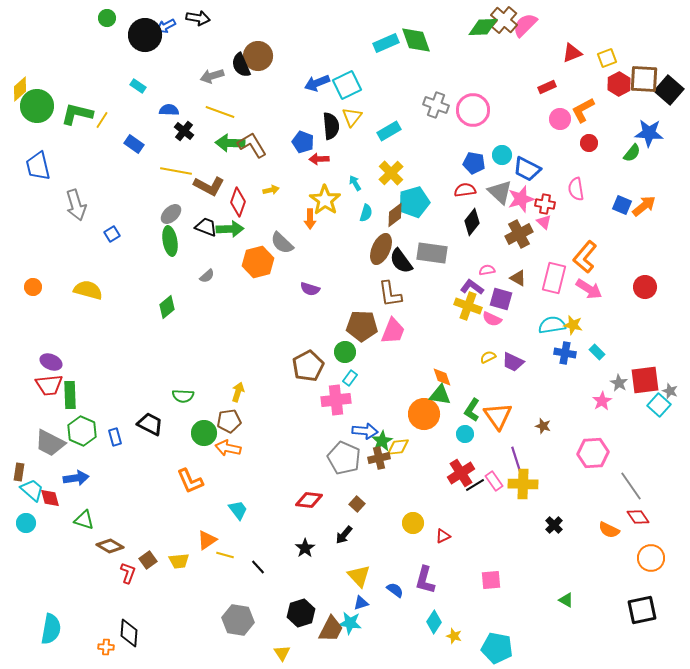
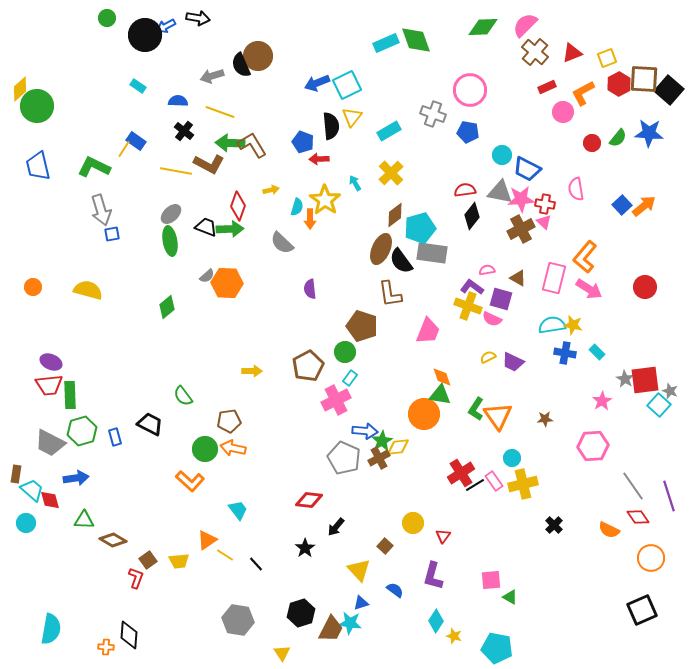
brown cross at (504, 20): moved 31 px right, 32 px down
gray cross at (436, 105): moved 3 px left, 9 px down
blue semicircle at (169, 110): moved 9 px right, 9 px up
pink circle at (473, 110): moved 3 px left, 20 px up
orange L-shape at (583, 110): moved 17 px up
green L-shape at (77, 114): moved 17 px right, 53 px down; rotated 12 degrees clockwise
pink circle at (560, 119): moved 3 px right, 7 px up
yellow line at (102, 120): moved 22 px right, 29 px down
red circle at (589, 143): moved 3 px right
blue rectangle at (134, 144): moved 2 px right, 3 px up
green semicircle at (632, 153): moved 14 px left, 15 px up
blue pentagon at (474, 163): moved 6 px left, 31 px up
brown L-shape at (209, 186): moved 22 px up
gray triangle at (500, 192): rotated 32 degrees counterclockwise
pink star at (521, 199): rotated 12 degrees clockwise
red diamond at (238, 202): moved 4 px down
cyan pentagon at (414, 202): moved 6 px right, 26 px down
gray arrow at (76, 205): moved 25 px right, 5 px down
blue square at (622, 205): rotated 24 degrees clockwise
cyan semicircle at (366, 213): moved 69 px left, 6 px up
black diamond at (472, 222): moved 6 px up
blue square at (112, 234): rotated 21 degrees clockwise
brown cross at (519, 234): moved 2 px right, 5 px up
orange hexagon at (258, 262): moved 31 px left, 21 px down; rotated 16 degrees clockwise
purple semicircle at (310, 289): rotated 66 degrees clockwise
brown pentagon at (362, 326): rotated 16 degrees clockwise
pink trapezoid at (393, 331): moved 35 px right
gray star at (619, 383): moved 6 px right, 4 px up
yellow arrow at (238, 392): moved 14 px right, 21 px up; rotated 72 degrees clockwise
green semicircle at (183, 396): rotated 50 degrees clockwise
pink cross at (336, 400): rotated 20 degrees counterclockwise
green L-shape at (472, 410): moved 4 px right, 1 px up
brown star at (543, 426): moved 2 px right, 7 px up; rotated 21 degrees counterclockwise
green hexagon at (82, 431): rotated 20 degrees clockwise
green circle at (204, 433): moved 1 px right, 16 px down
cyan circle at (465, 434): moved 47 px right, 24 px down
orange arrow at (228, 448): moved 5 px right
pink hexagon at (593, 453): moved 7 px up
brown cross at (379, 458): rotated 15 degrees counterclockwise
purple line at (517, 462): moved 152 px right, 34 px down
brown rectangle at (19, 472): moved 3 px left, 2 px down
orange L-shape at (190, 481): rotated 24 degrees counterclockwise
yellow cross at (523, 484): rotated 16 degrees counterclockwise
gray line at (631, 486): moved 2 px right
red diamond at (50, 498): moved 2 px down
brown square at (357, 504): moved 28 px right, 42 px down
green triangle at (84, 520): rotated 15 degrees counterclockwise
black arrow at (344, 535): moved 8 px left, 8 px up
red triangle at (443, 536): rotated 28 degrees counterclockwise
brown diamond at (110, 546): moved 3 px right, 6 px up
yellow line at (225, 555): rotated 18 degrees clockwise
black line at (258, 567): moved 2 px left, 3 px up
red L-shape at (128, 573): moved 8 px right, 5 px down
yellow triangle at (359, 576): moved 6 px up
purple L-shape at (425, 580): moved 8 px right, 4 px up
green triangle at (566, 600): moved 56 px left, 3 px up
black square at (642, 610): rotated 12 degrees counterclockwise
cyan diamond at (434, 622): moved 2 px right, 1 px up
black diamond at (129, 633): moved 2 px down
